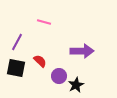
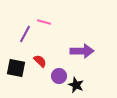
purple line: moved 8 px right, 8 px up
black star: rotated 21 degrees counterclockwise
